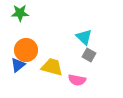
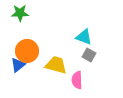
cyan triangle: rotated 24 degrees counterclockwise
orange circle: moved 1 px right, 1 px down
yellow trapezoid: moved 4 px right, 2 px up
pink semicircle: rotated 78 degrees clockwise
